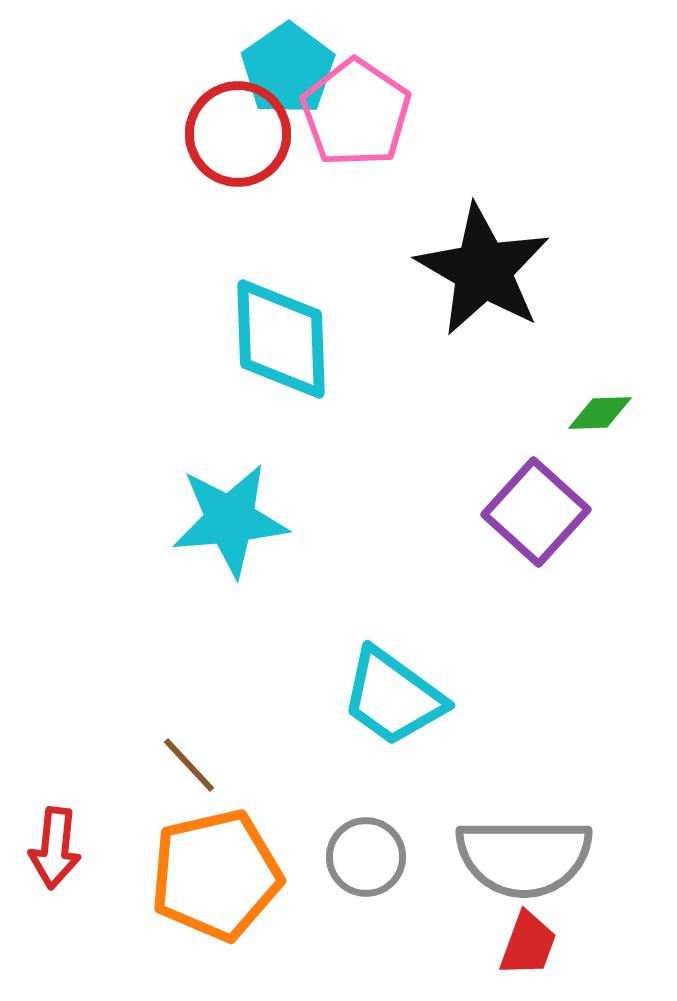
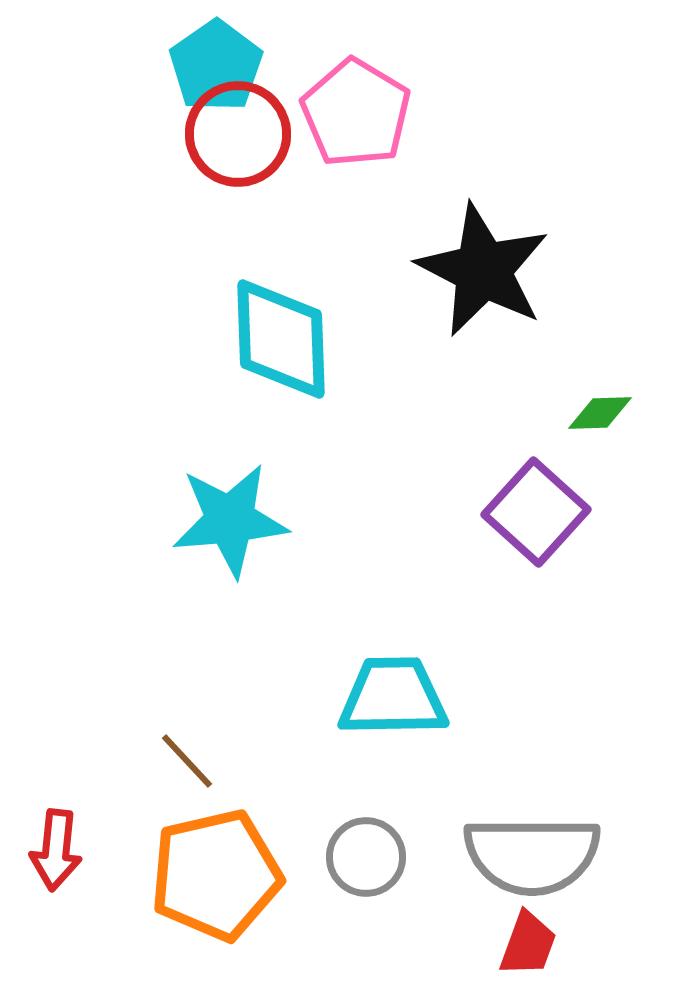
cyan pentagon: moved 72 px left, 3 px up
pink pentagon: rotated 3 degrees counterclockwise
black star: rotated 3 degrees counterclockwise
cyan trapezoid: rotated 143 degrees clockwise
brown line: moved 2 px left, 4 px up
red arrow: moved 1 px right, 2 px down
gray semicircle: moved 8 px right, 2 px up
